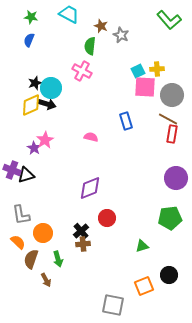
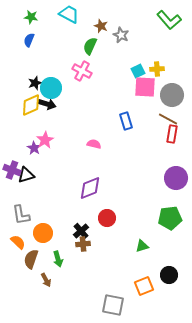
green semicircle: rotated 18 degrees clockwise
pink semicircle: moved 3 px right, 7 px down
